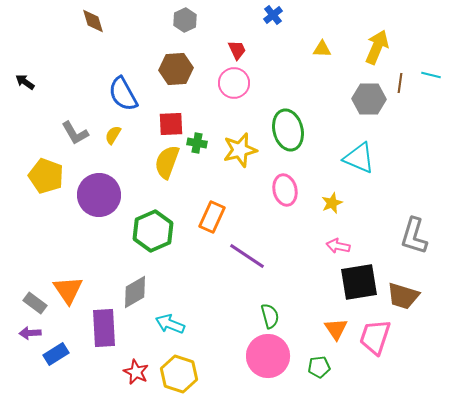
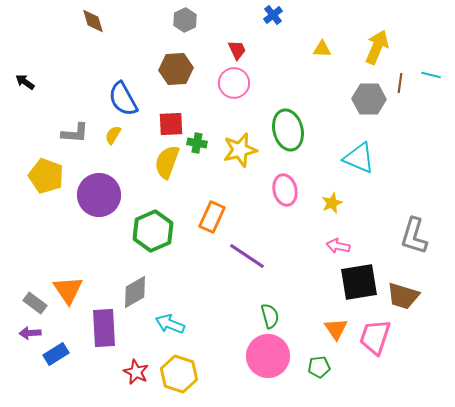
blue semicircle at (123, 94): moved 5 px down
gray L-shape at (75, 133): rotated 56 degrees counterclockwise
